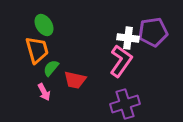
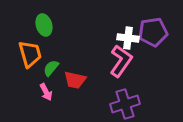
green ellipse: rotated 15 degrees clockwise
orange trapezoid: moved 7 px left, 4 px down
pink arrow: moved 2 px right
